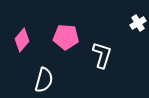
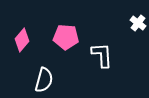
white cross: rotated 21 degrees counterclockwise
white L-shape: rotated 20 degrees counterclockwise
